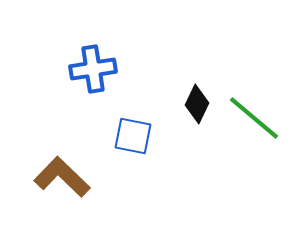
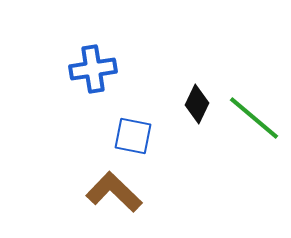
brown L-shape: moved 52 px right, 15 px down
